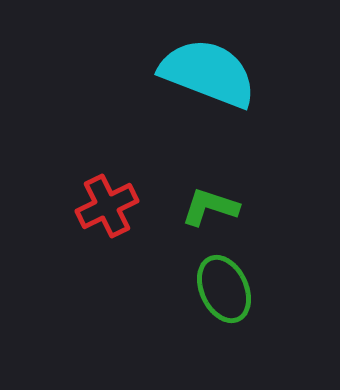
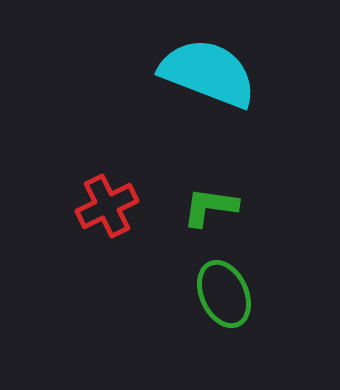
green L-shape: rotated 10 degrees counterclockwise
green ellipse: moved 5 px down
